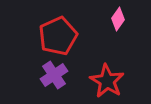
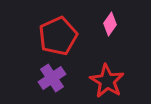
pink diamond: moved 8 px left, 5 px down
purple cross: moved 2 px left, 3 px down
